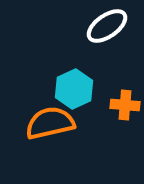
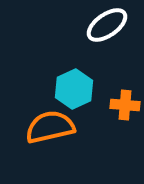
white ellipse: moved 1 px up
orange semicircle: moved 4 px down
